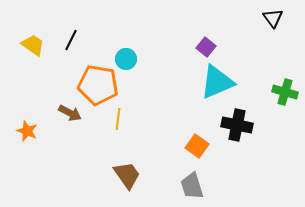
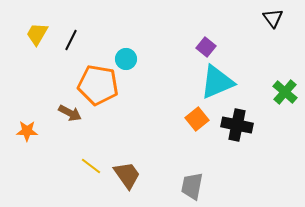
yellow trapezoid: moved 4 px right, 11 px up; rotated 95 degrees counterclockwise
green cross: rotated 25 degrees clockwise
yellow line: moved 27 px left, 47 px down; rotated 60 degrees counterclockwise
orange star: rotated 20 degrees counterclockwise
orange square: moved 27 px up; rotated 15 degrees clockwise
gray trapezoid: rotated 28 degrees clockwise
